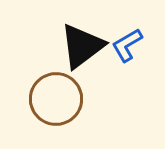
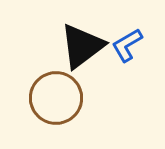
brown circle: moved 1 px up
